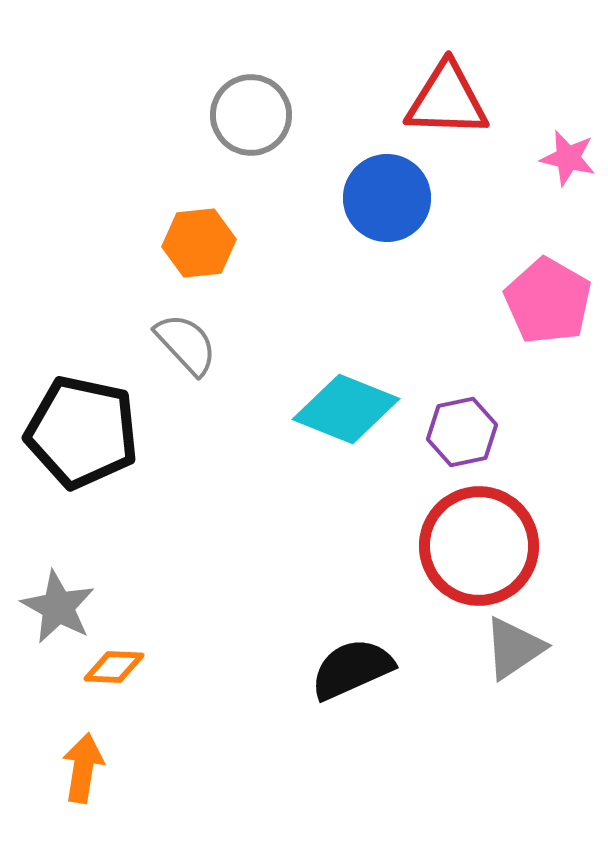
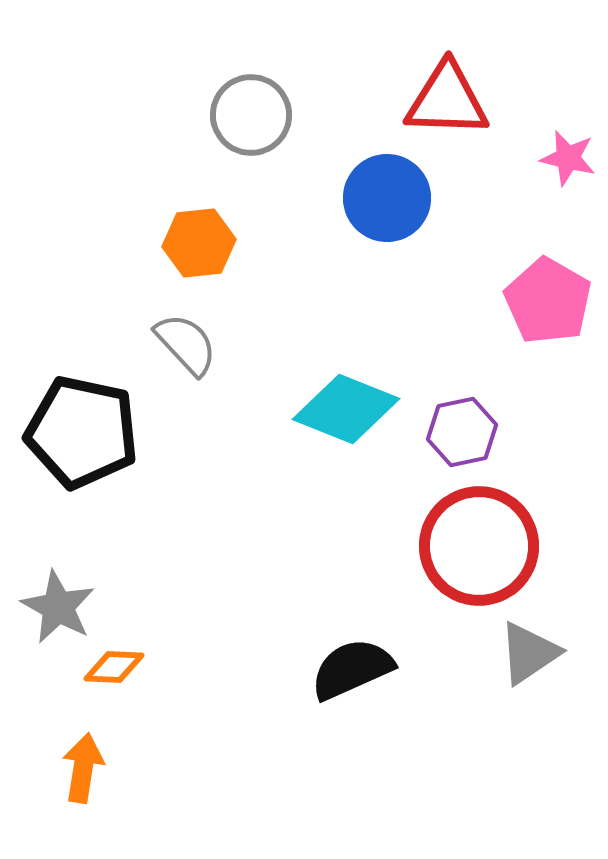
gray triangle: moved 15 px right, 5 px down
